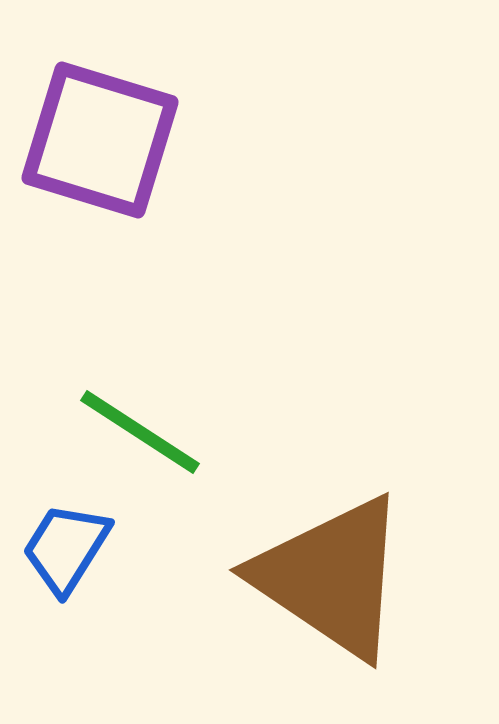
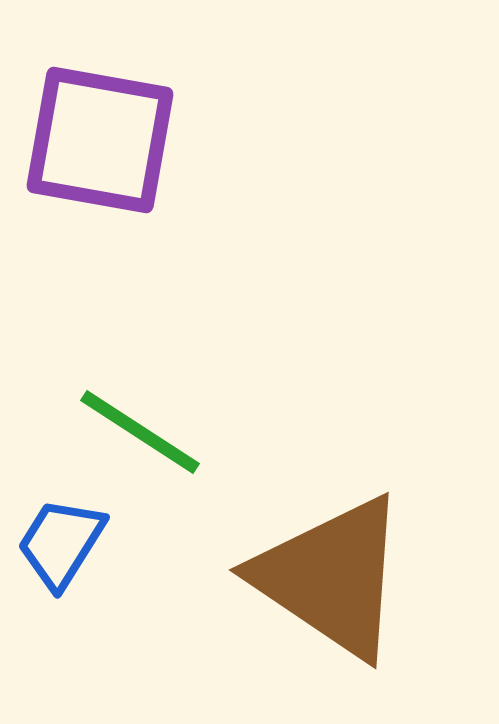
purple square: rotated 7 degrees counterclockwise
blue trapezoid: moved 5 px left, 5 px up
